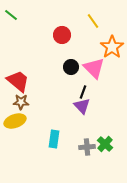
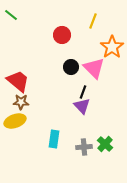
yellow line: rotated 56 degrees clockwise
gray cross: moved 3 px left
